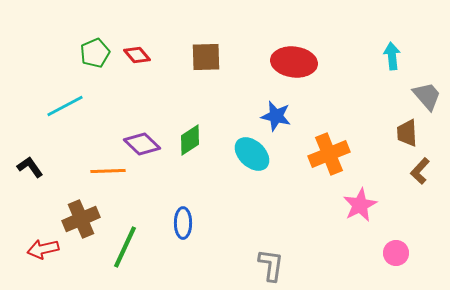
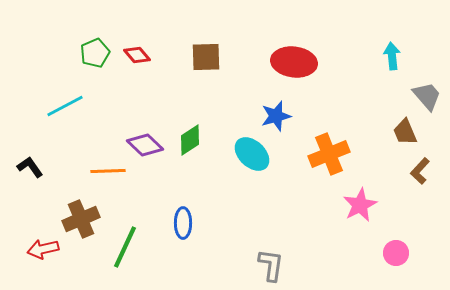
blue star: rotated 28 degrees counterclockwise
brown trapezoid: moved 2 px left, 1 px up; rotated 20 degrees counterclockwise
purple diamond: moved 3 px right, 1 px down
